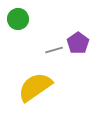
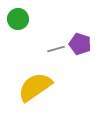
purple pentagon: moved 2 px right, 1 px down; rotated 20 degrees counterclockwise
gray line: moved 2 px right, 1 px up
